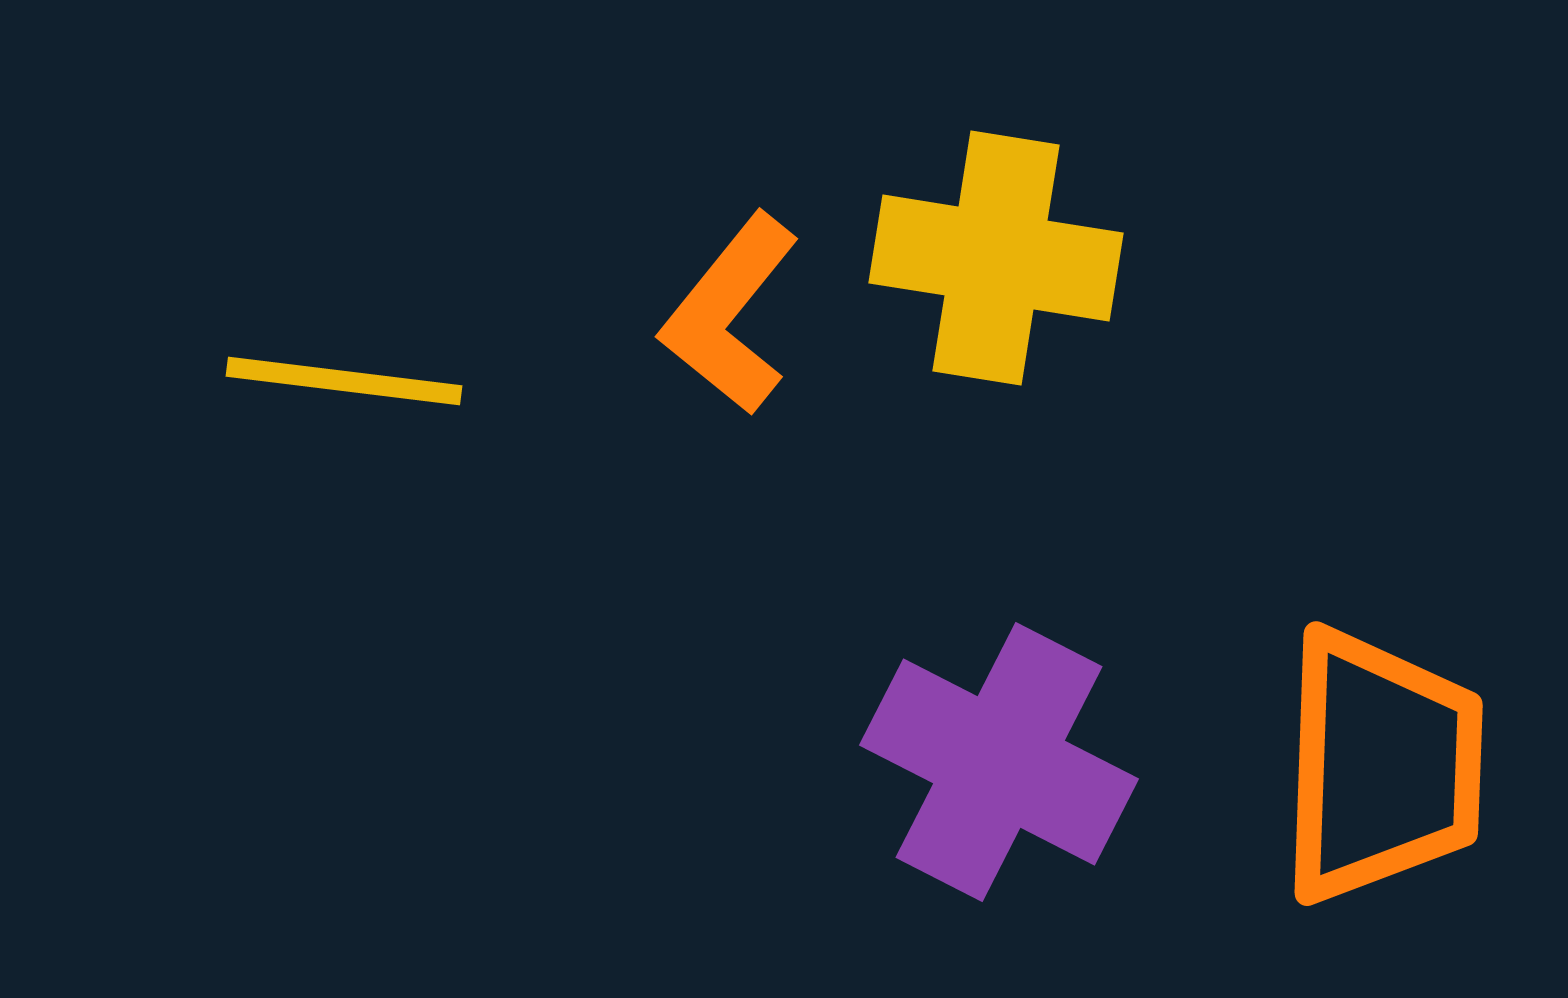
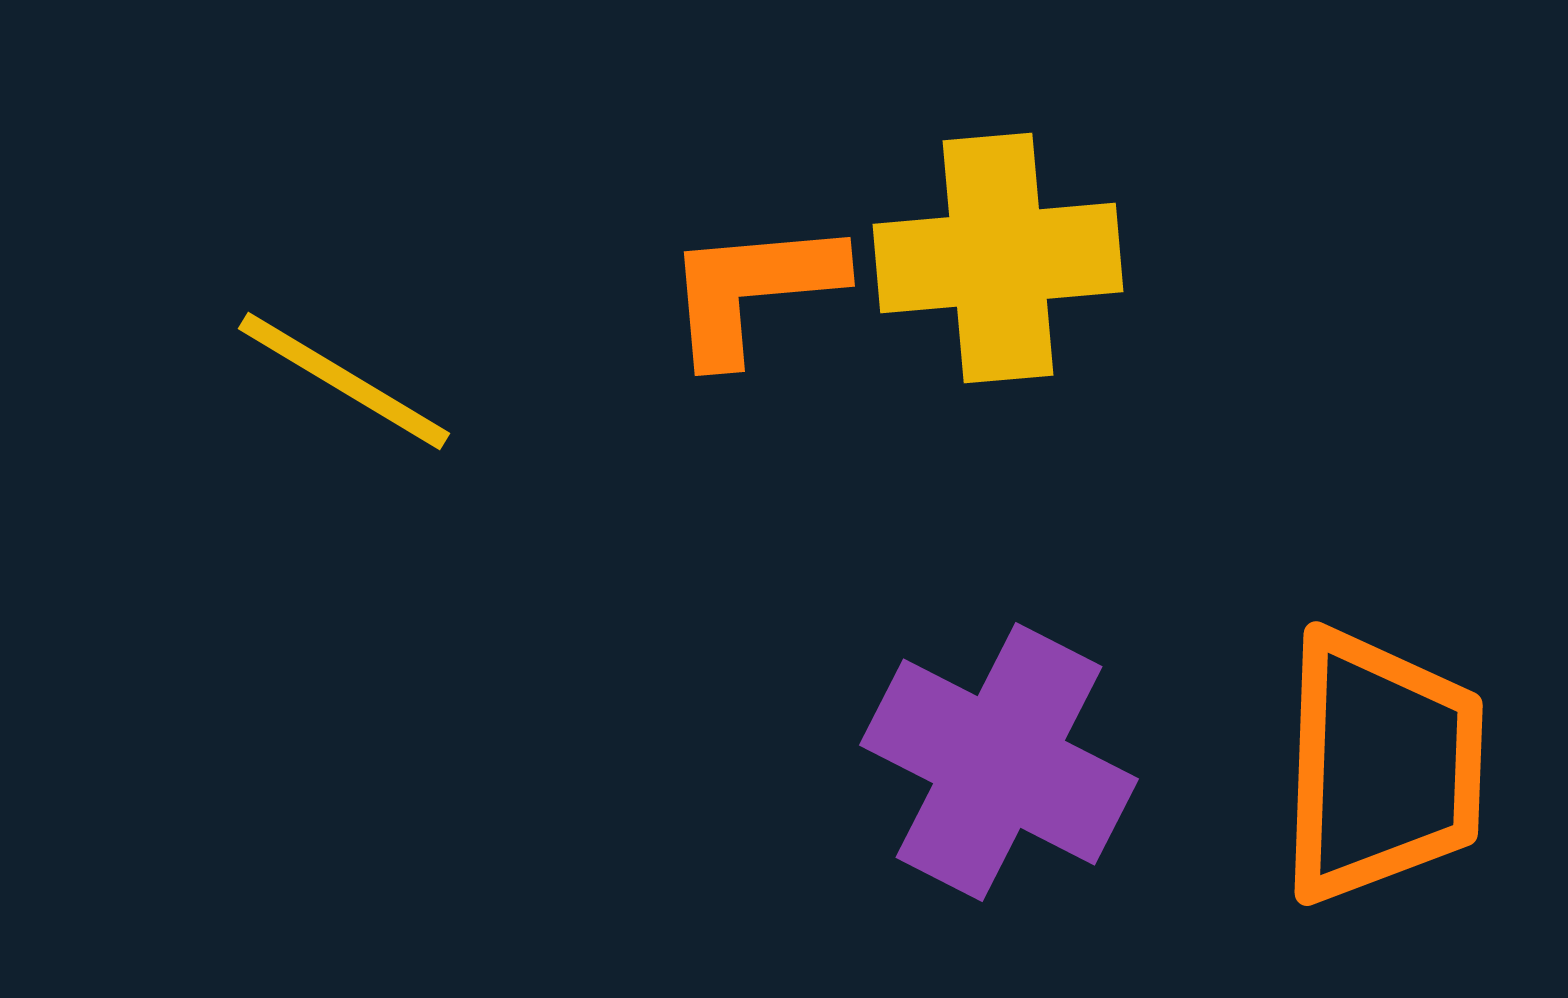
yellow cross: moved 2 px right; rotated 14 degrees counterclockwise
orange L-shape: moved 23 px right, 24 px up; rotated 46 degrees clockwise
yellow line: rotated 24 degrees clockwise
